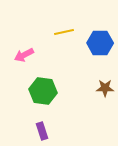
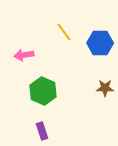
yellow line: rotated 66 degrees clockwise
pink arrow: rotated 18 degrees clockwise
green hexagon: rotated 16 degrees clockwise
